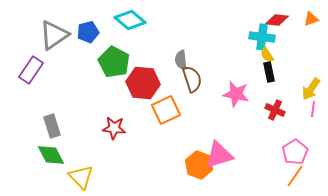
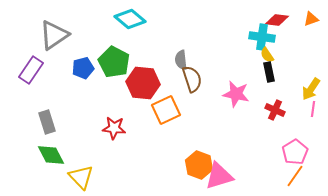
cyan diamond: moved 1 px up
blue pentagon: moved 5 px left, 36 px down
gray rectangle: moved 5 px left, 4 px up
pink triangle: moved 21 px down
